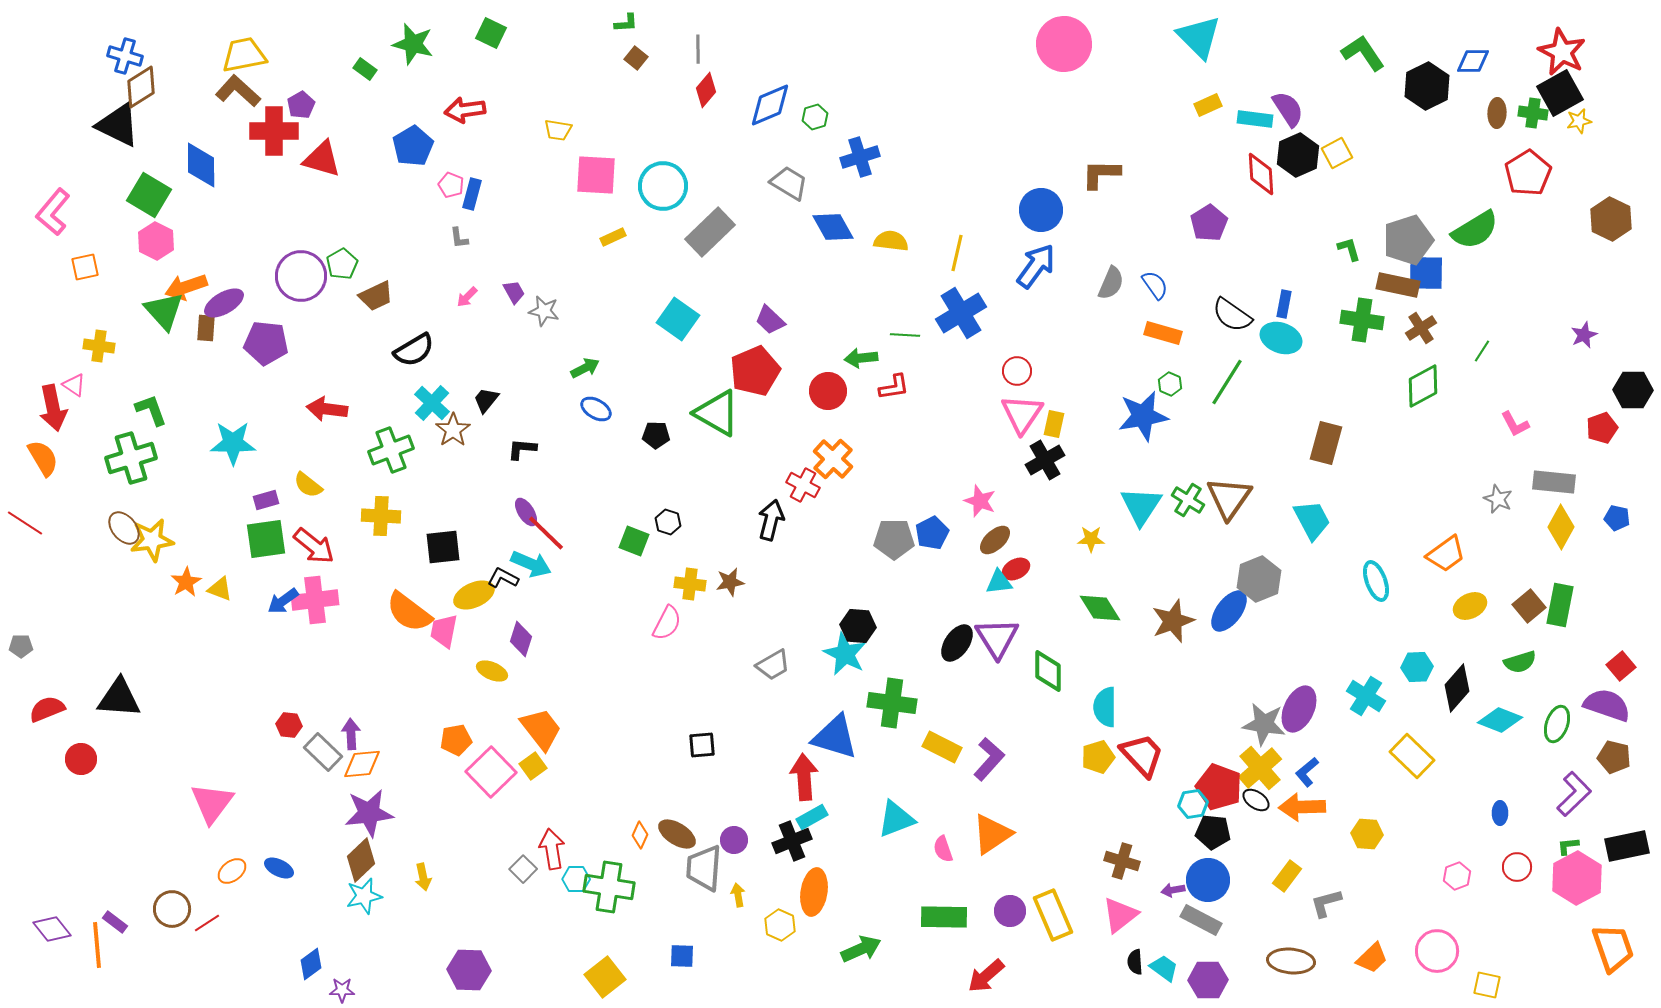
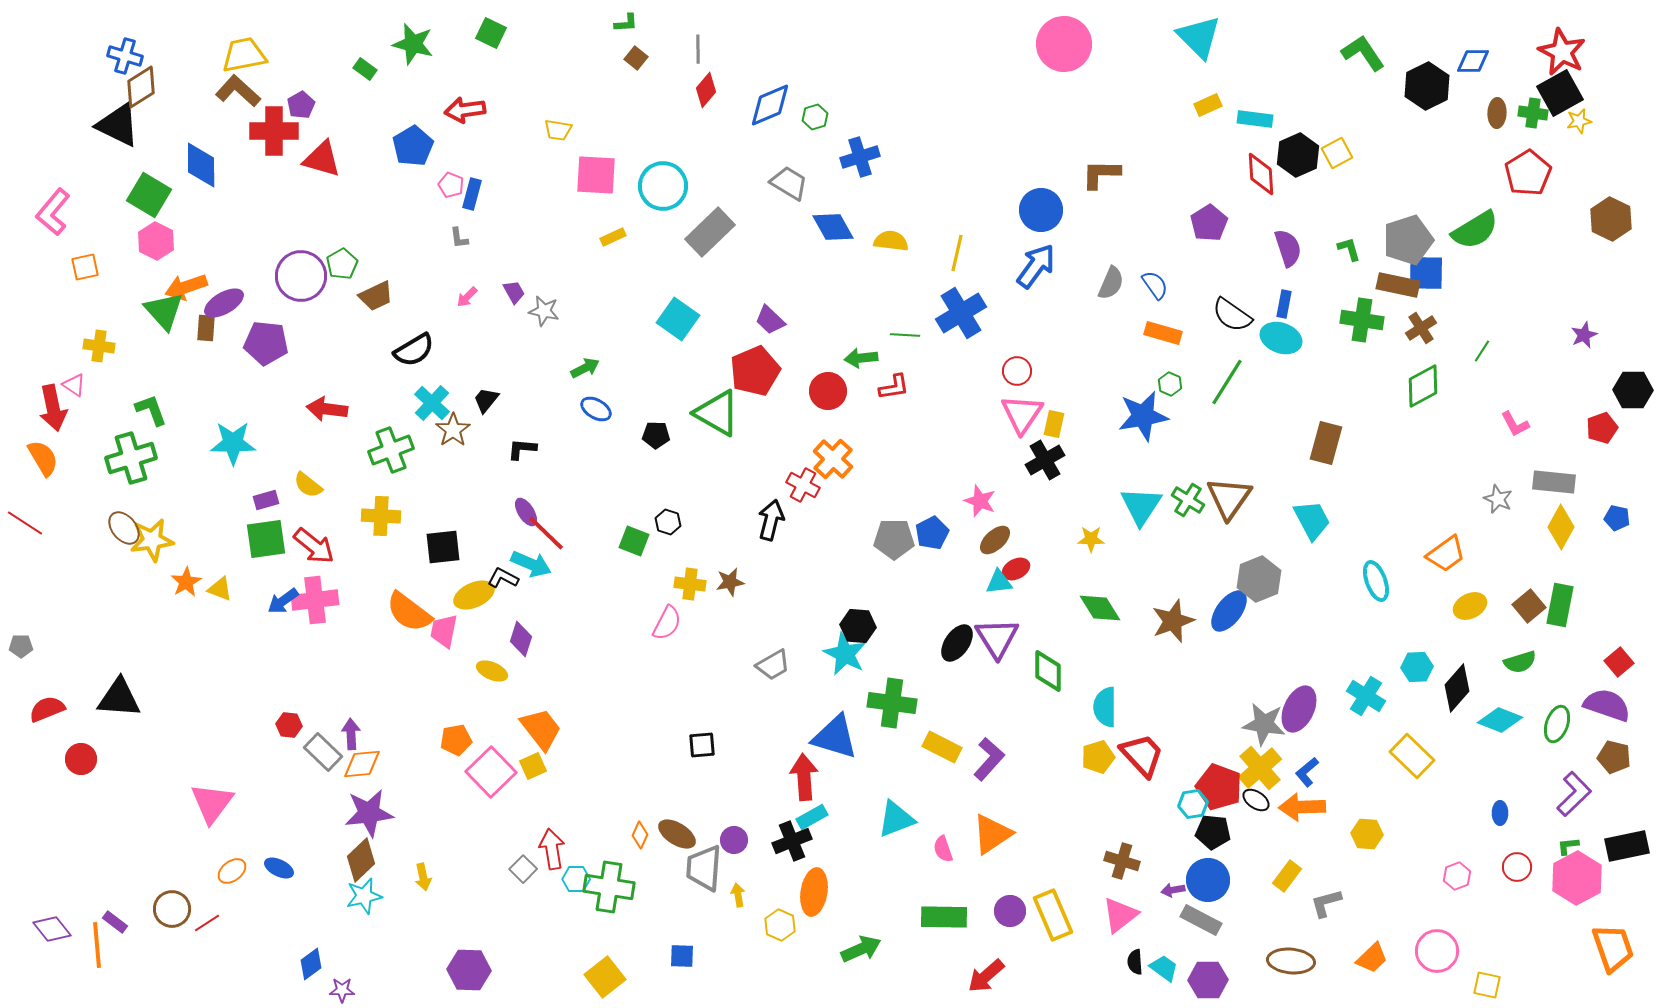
purple semicircle at (1288, 109): moved 139 px down; rotated 15 degrees clockwise
red square at (1621, 666): moved 2 px left, 4 px up
yellow square at (533, 766): rotated 12 degrees clockwise
